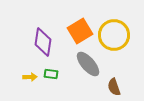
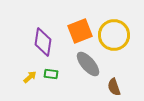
orange square: rotated 10 degrees clockwise
yellow arrow: rotated 40 degrees counterclockwise
